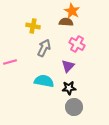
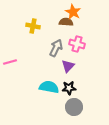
orange star: moved 1 px right, 1 px down
pink cross: rotated 14 degrees counterclockwise
gray arrow: moved 12 px right
cyan semicircle: moved 5 px right, 6 px down
